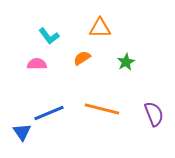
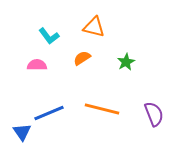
orange triangle: moved 6 px left, 1 px up; rotated 15 degrees clockwise
pink semicircle: moved 1 px down
